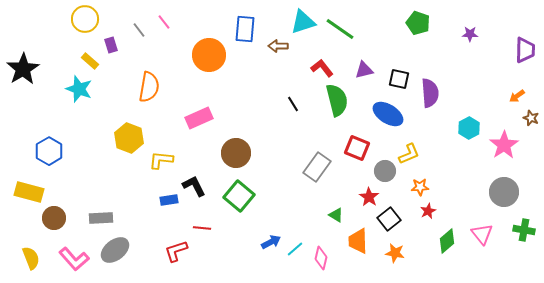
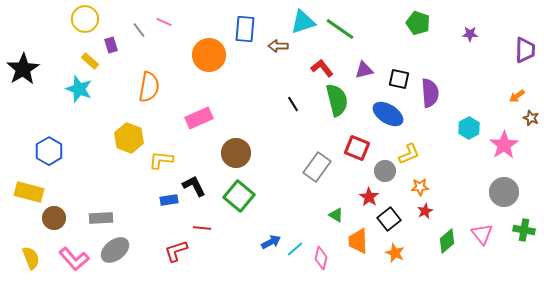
pink line at (164, 22): rotated 28 degrees counterclockwise
red star at (428, 211): moved 3 px left
orange star at (395, 253): rotated 12 degrees clockwise
